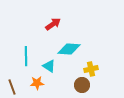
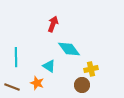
red arrow: rotated 35 degrees counterclockwise
cyan diamond: rotated 50 degrees clockwise
cyan line: moved 10 px left, 1 px down
orange star: rotated 24 degrees clockwise
brown line: rotated 49 degrees counterclockwise
